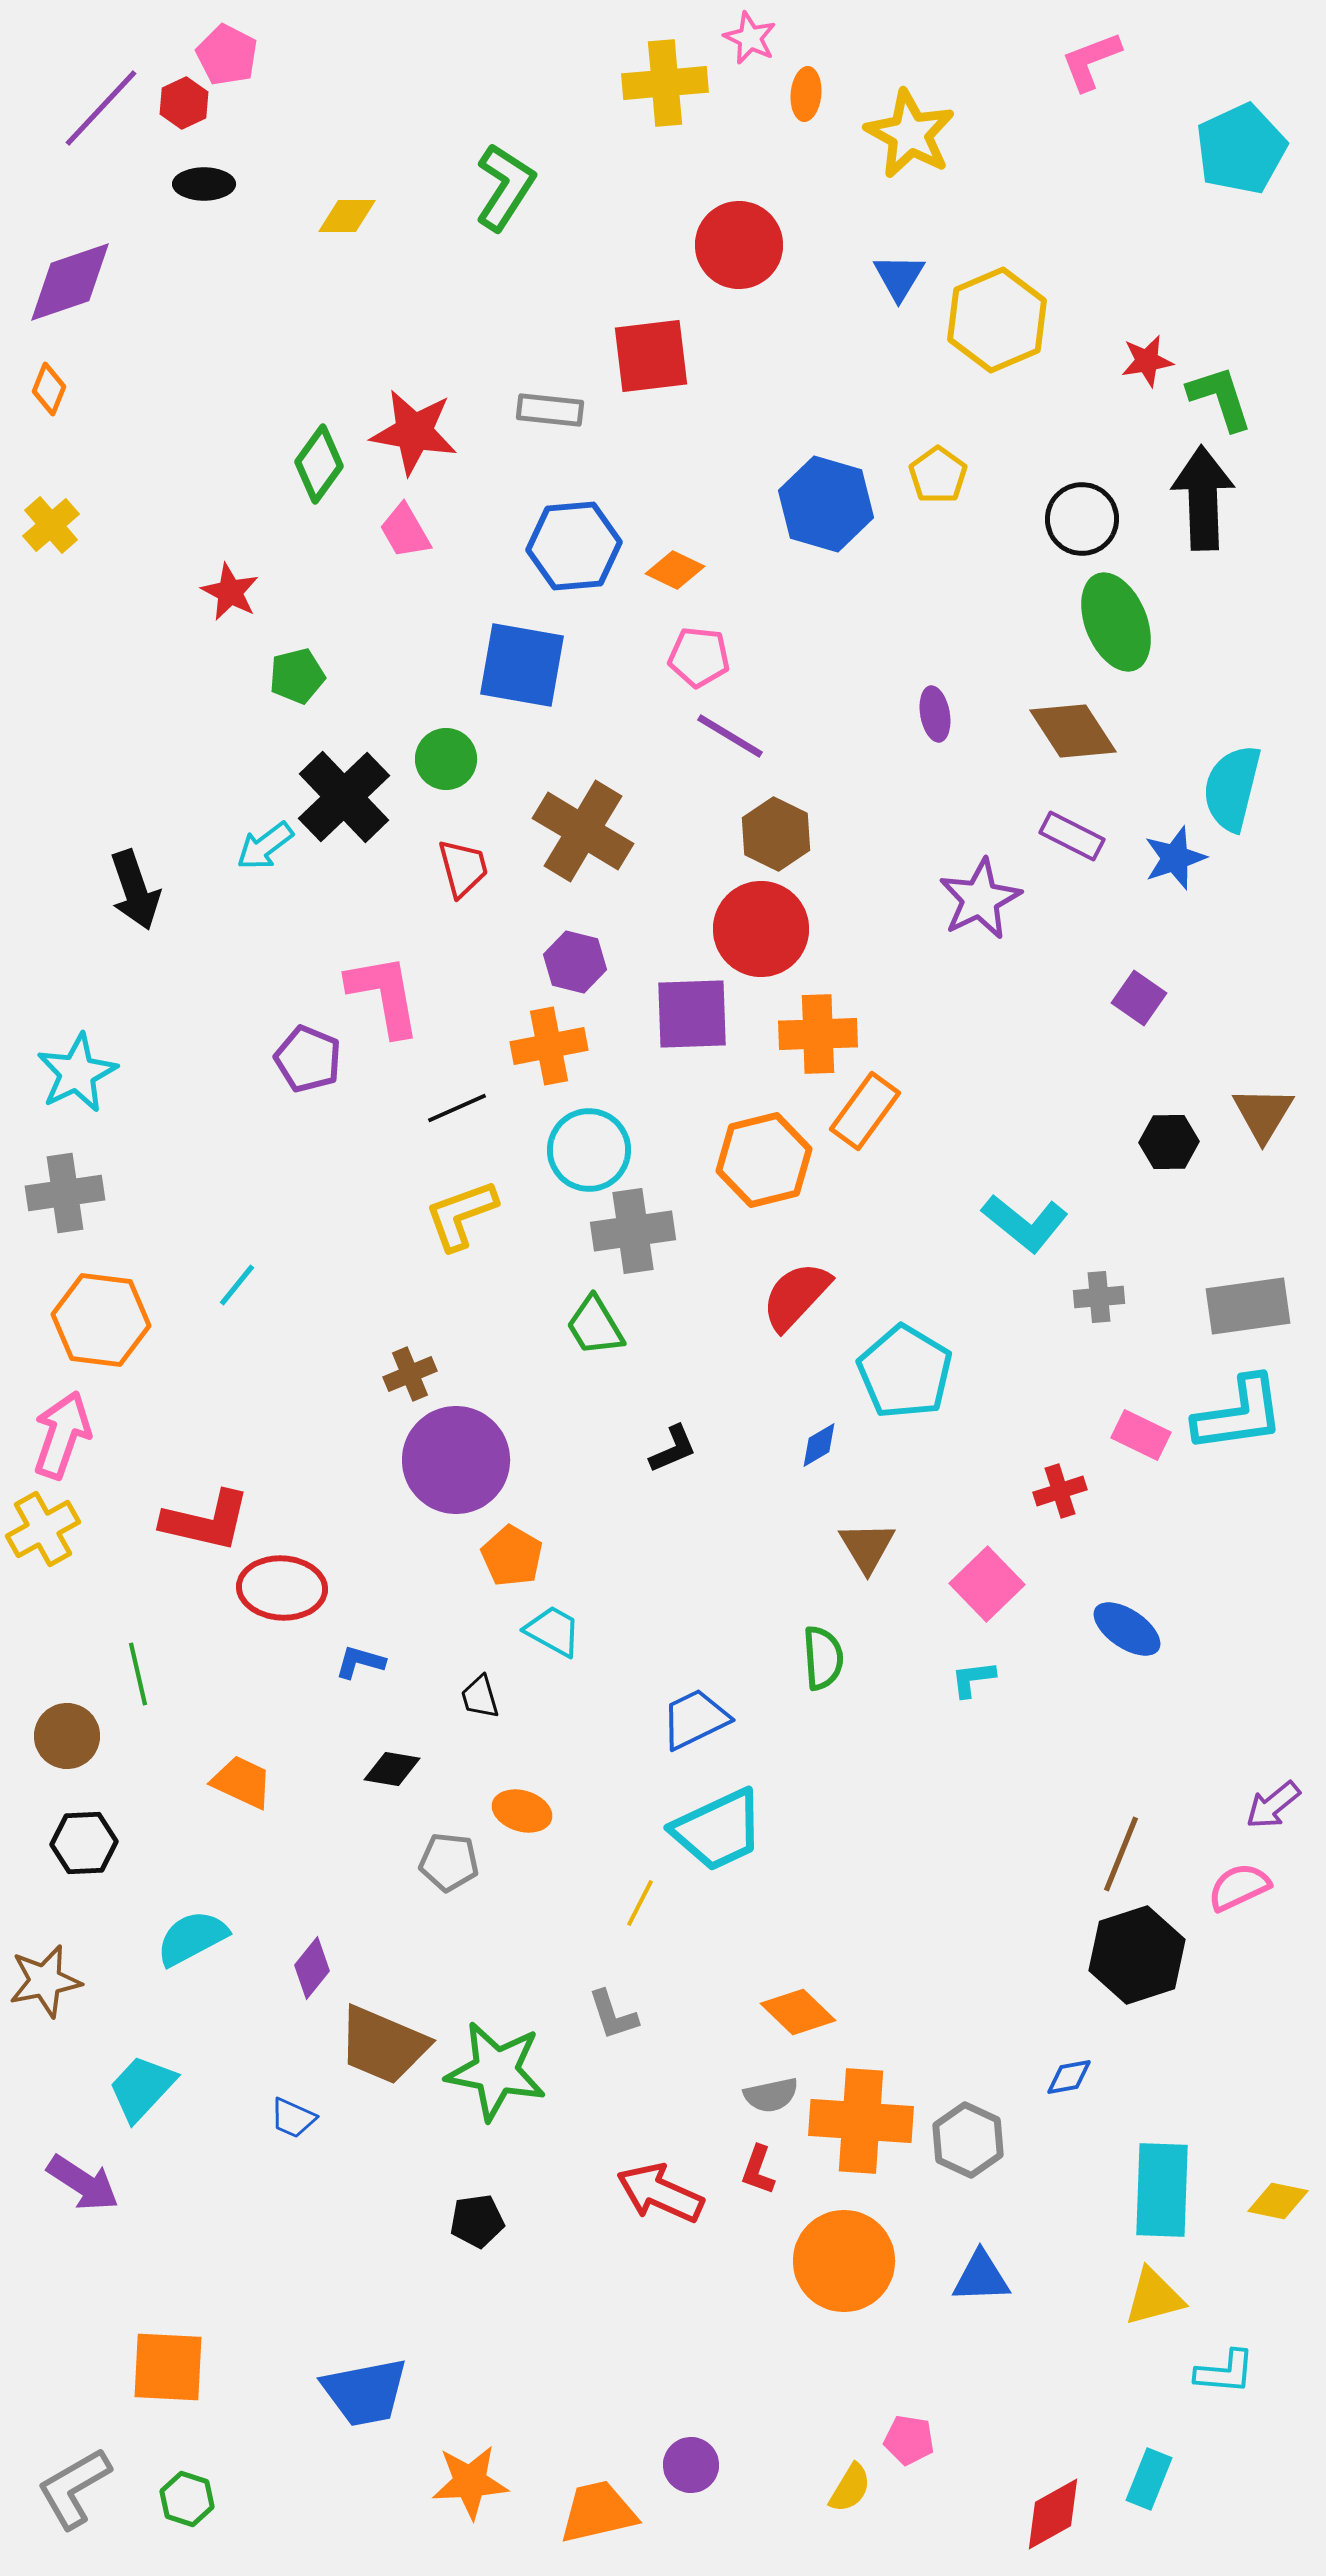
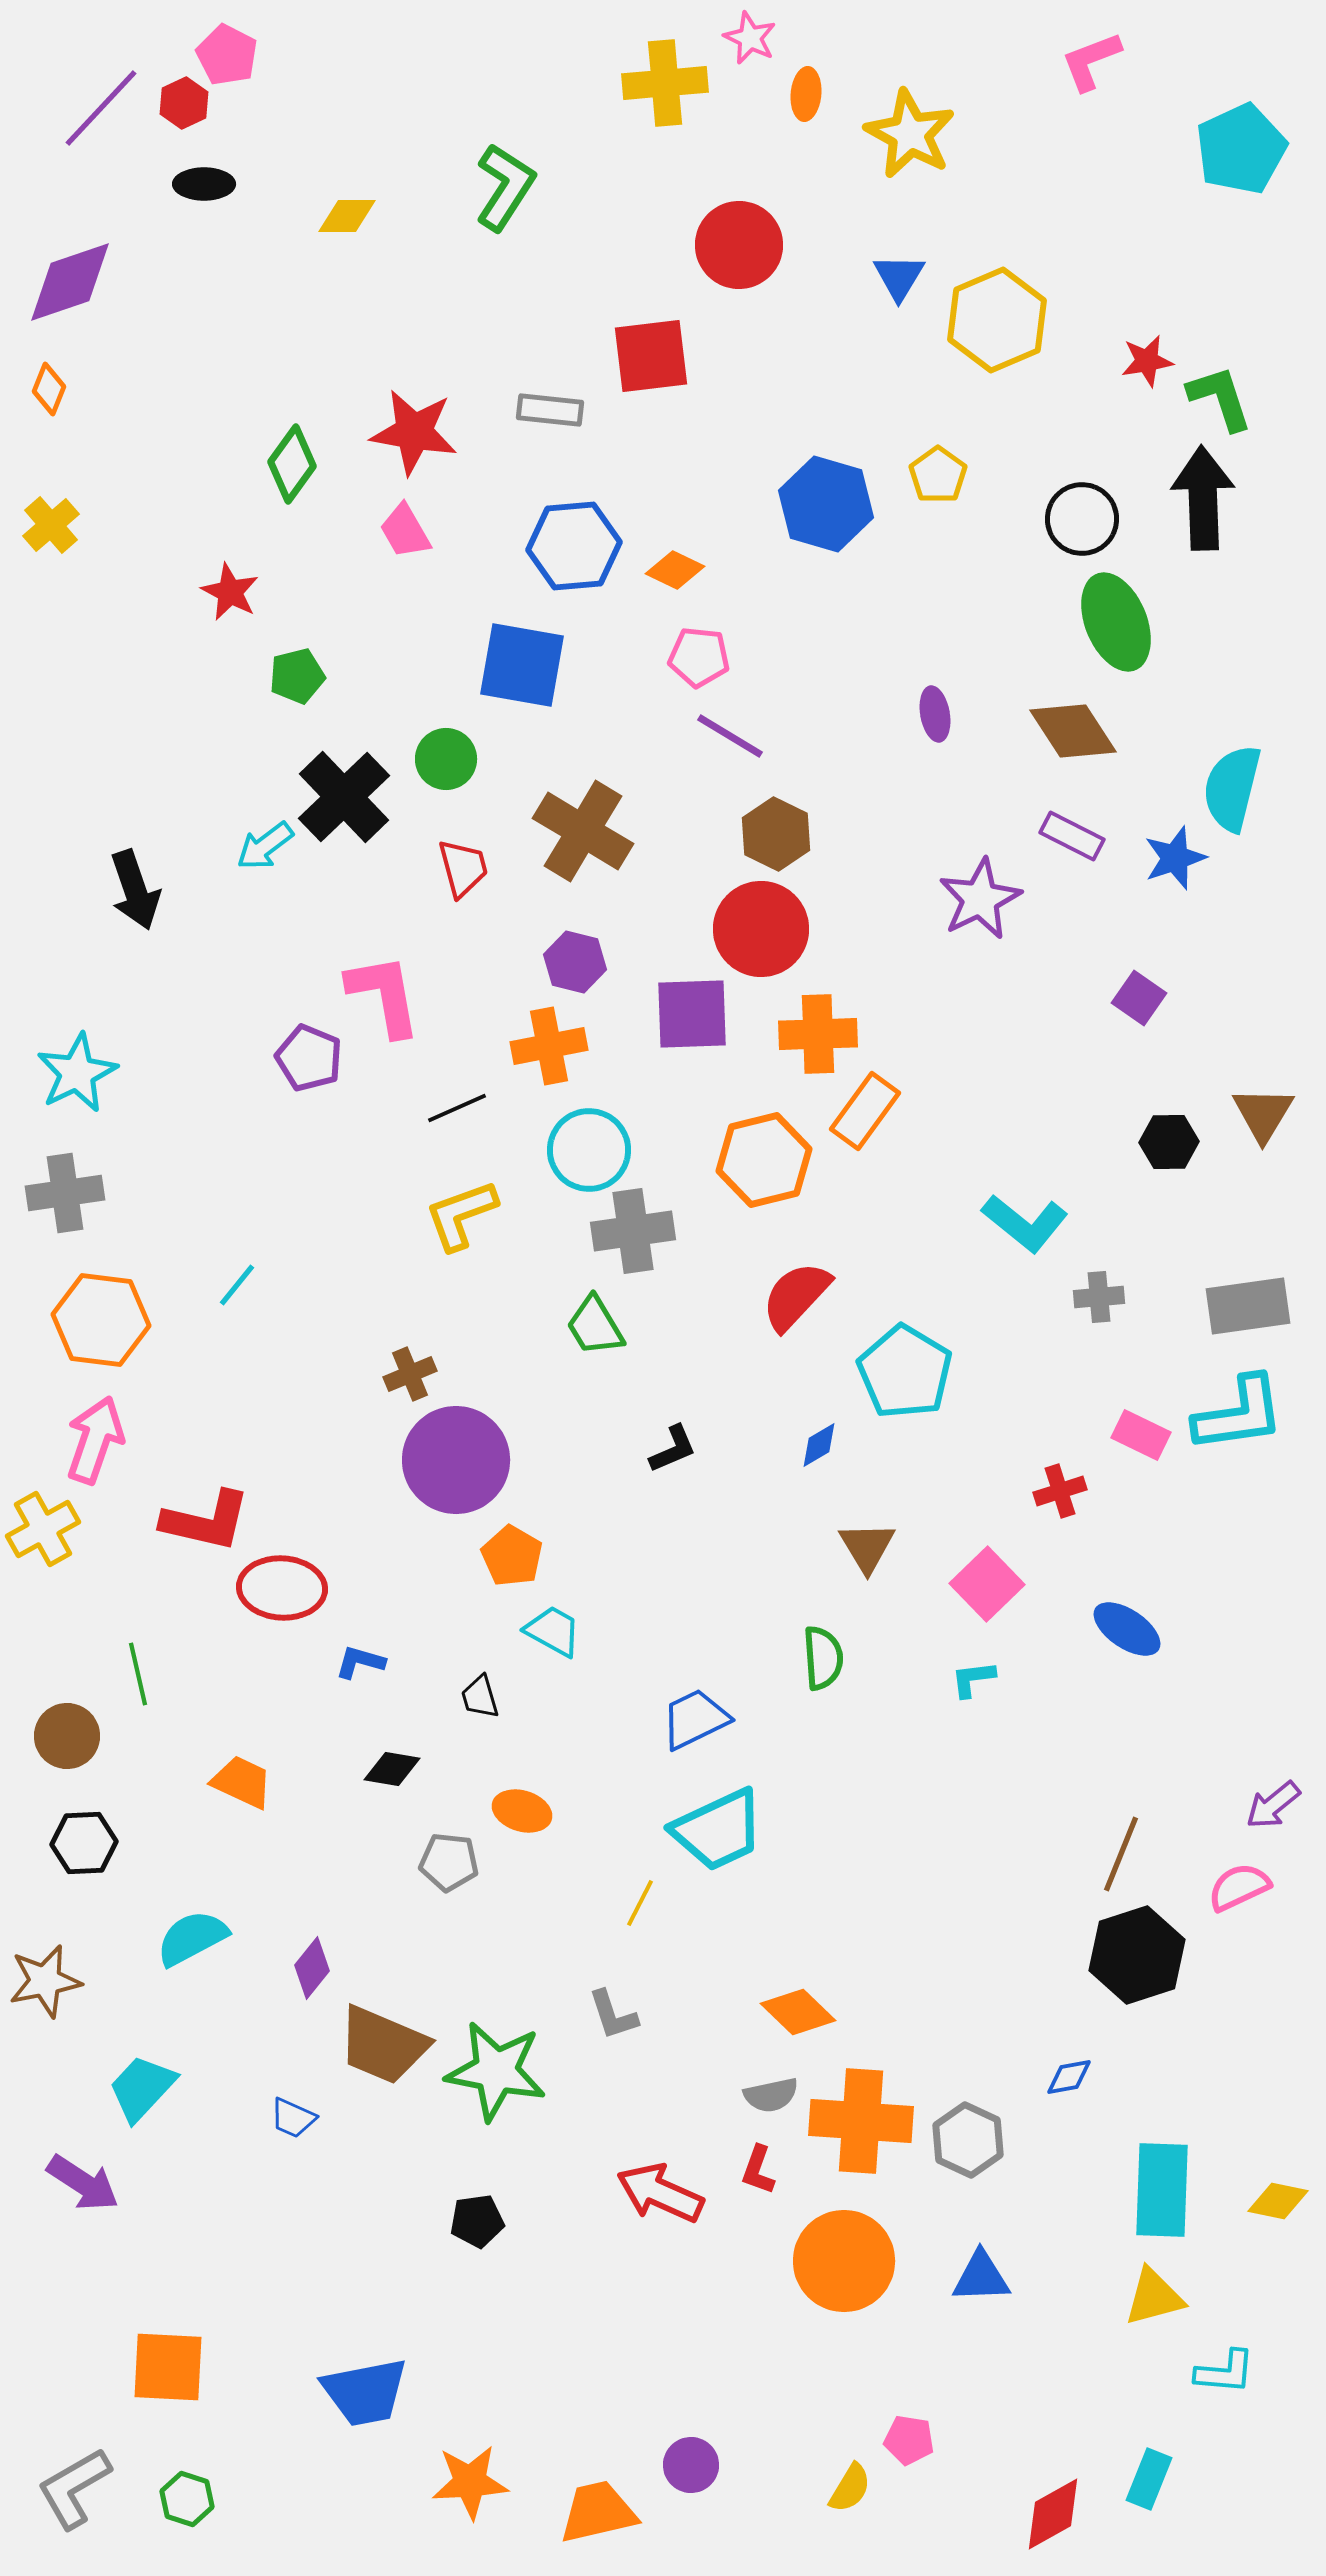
green diamond at (319, 464): moved 27 px left
purple pentagon at (308, 1059): moved 1 px right, 1 px up
pink arrow at (62, 1435): moved 33 px right, 5 px down
